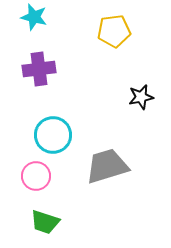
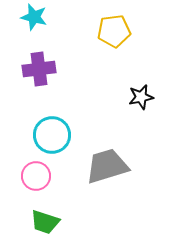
cyan circle: moved 1 px left
